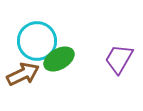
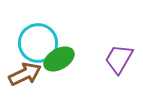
cyan circle: moved 1 px right, 2 px down
brown arrow: moved 2 px right
